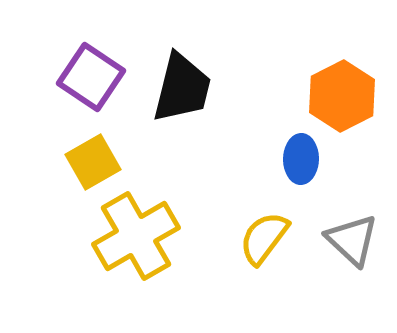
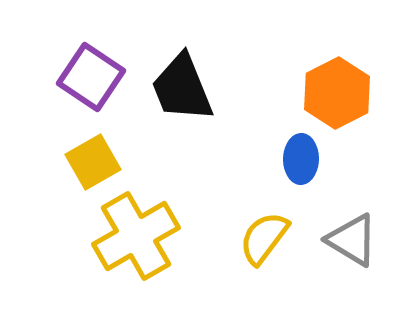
black trapezoid: rotated 144 degrees clockwise
orange hexagon: moved 5 px left, 3 px up
gray triangle: rotated 12 degrees counterclockwise
